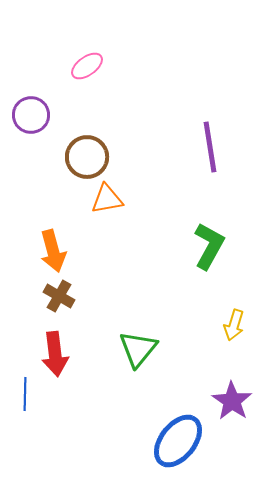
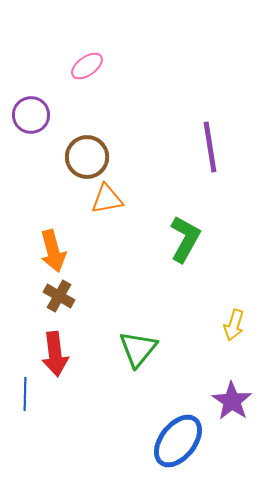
green L-shape: moved 24 px left, 7 px up
